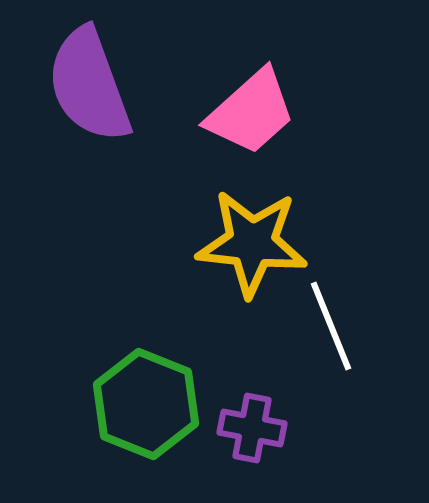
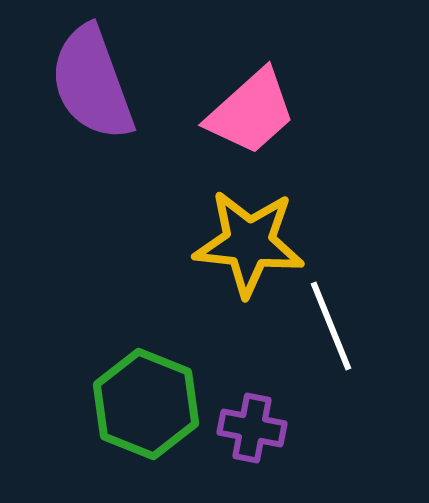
purple semicircle: moved 3 px right, 2 px up
yellow star: moved 3 px left
